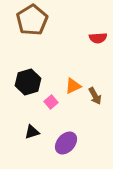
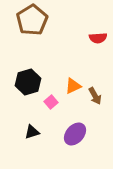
purple ellipse: moved 9 px right, 9 px up
